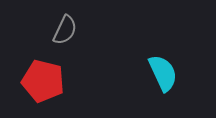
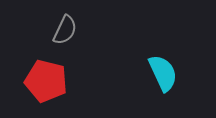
red pentagon: moved 3 px right
